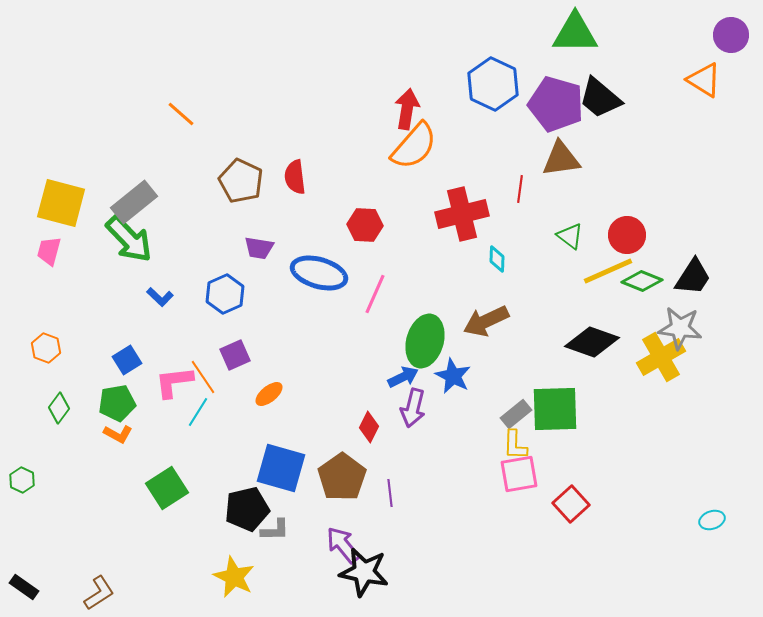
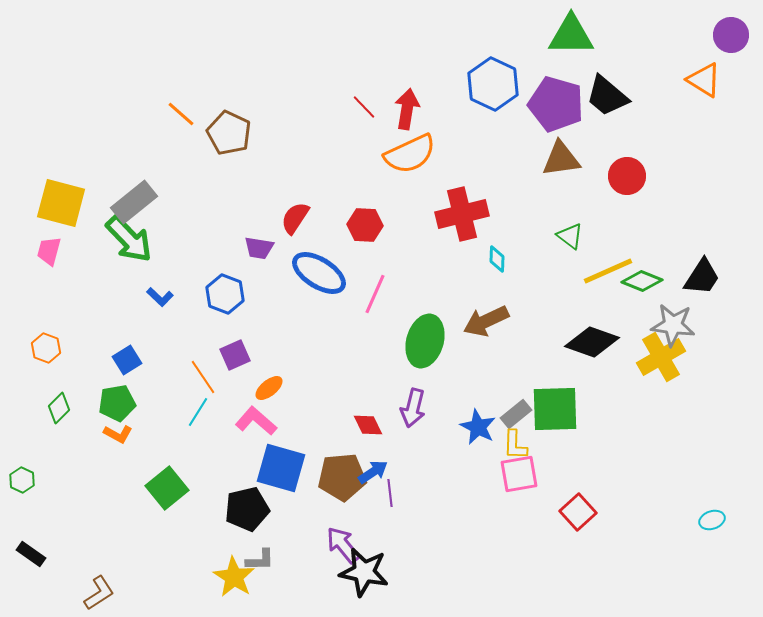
green triangle at (575, 33): moved 4 px left, 2 px down
black trapezoid at (600, 98): moved 7 px right, 2 px up
orange semicircle at (414, 146): moved 4 px left, 8 px down; rotated 24 degrees clockwise
red semicircle at (295, 177): moved 41 px down; rotated 40 degrees clockwise
brown pentagon at (241, 181): moved 12 px left, 48 px up
red line at (520, 189): moved 156 px left, 82 px up; rotated 52 degrees counterclockwise
red circle at (627, 235): moved 59 px up
blue ellipse at (319, 273): rotated 16 degrees clockwise
black trapezoid at (693, 277): moved 9 px right
blue hexagon at (225, 294): rotated 15 degrees counterclockwise
gray star at (680, 328): moved 7 px left, 3 px up
blue star at (453, 376): moved 25 px right, 51 px down
blue arrow at (403, 377): moved 30 px left, 95 px down; rotated 8 degrees counterclockwise
pink L-shape at (174, 382): moved 82 px right, 39 px down; rotated 48 degrees clockwise
orange ellipse at (269, 394): moved 6 px up
green diamond at (59, 408): rotated 8 degrees clockwise
red diamond at (369, 427): moved 1 px left, 2 px up; rotated 52 degrees counterclockwise
brown pentagon at (342, 477): rotated 30 degrees clockwise
green square at (167, 488): rotated 6 degrees counterclockwise
red square at (571, 504): moved 7 px right, 8 px down
gray L-shape at (275, 530): moved 15 px left, 30 px down
yellow star at (234, 577): rotated 6 degrees clockwise
black rectangle at (24, 587): moved 7 px right, 33 px up
